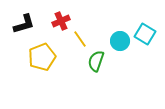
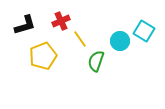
black L-shape: moved 1 px right, 1 px down
cyan square: moved 1 px left, 3 px up
yellow pentagon: moved 1 px right, 1 px up
